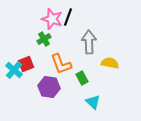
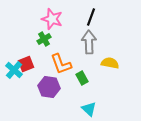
black line: moved 23 px right
cyan triangle: moved 4 px left, 7 px down
